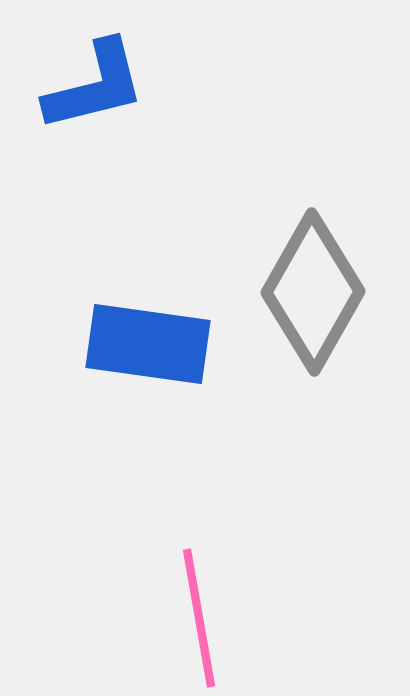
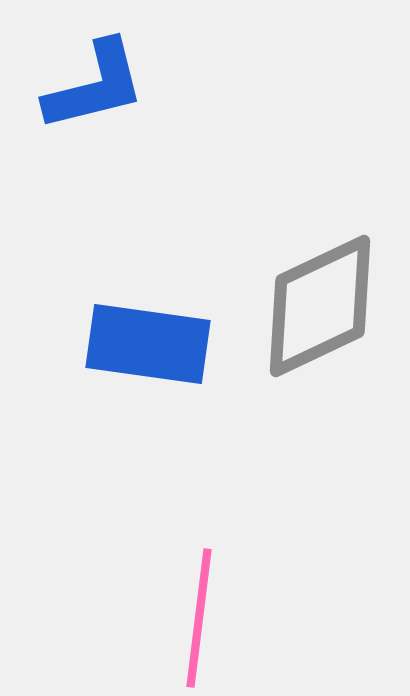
gray diamond: moved 7 px right, 14 px down; rotated 35 degrees clockwise
pink line: rotated 17 degrees clockwise
